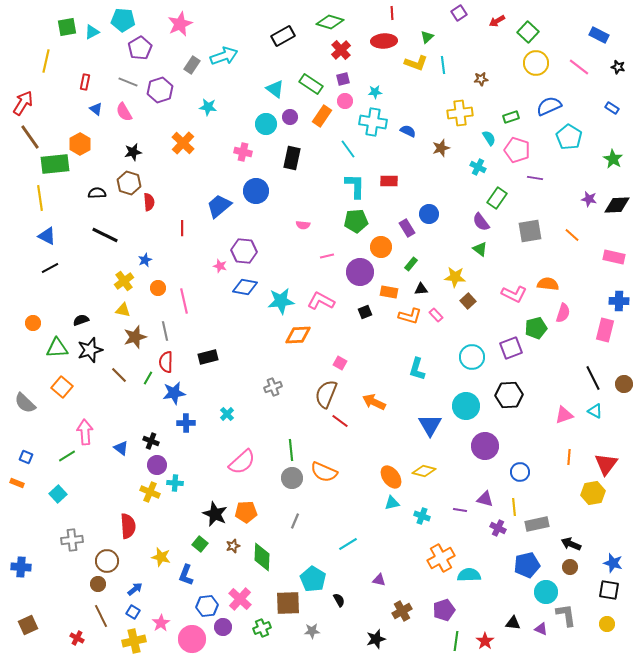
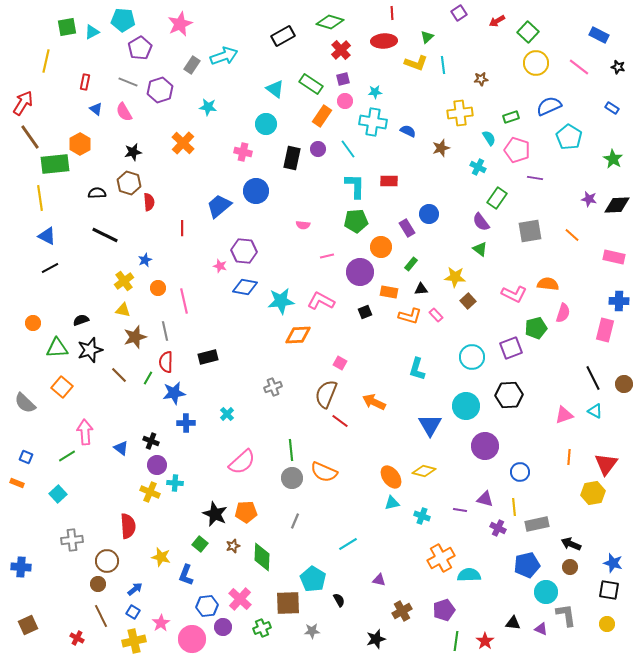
purple circle at (290, 117): moved 28 px right, 32 px down
